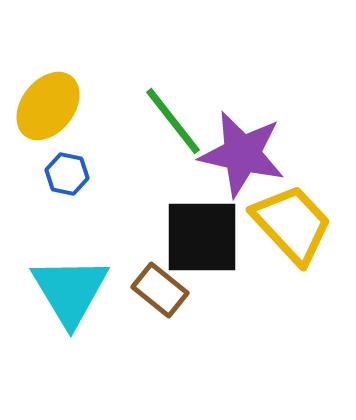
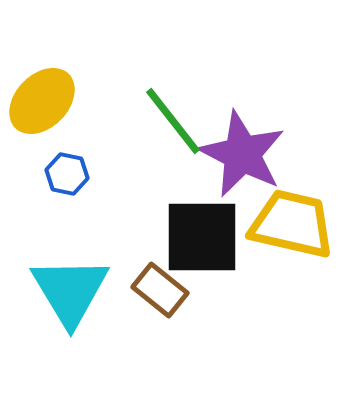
yellow ellipse: moved 6 px left, 5 px up; rotated 6 degrees clockwise
purple star: rotated 14 degrees clockwise
yellow trapezoid: rotated 34 degrees counterclockwise
